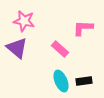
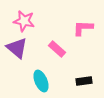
pink rectangle: moved 3 px left
cyan ellipse: moved 20 px left
